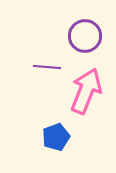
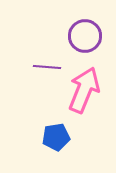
pink arrow: moved 2 px left, 1 px up
blue pentagon: rotated 12 degrees clockwise
